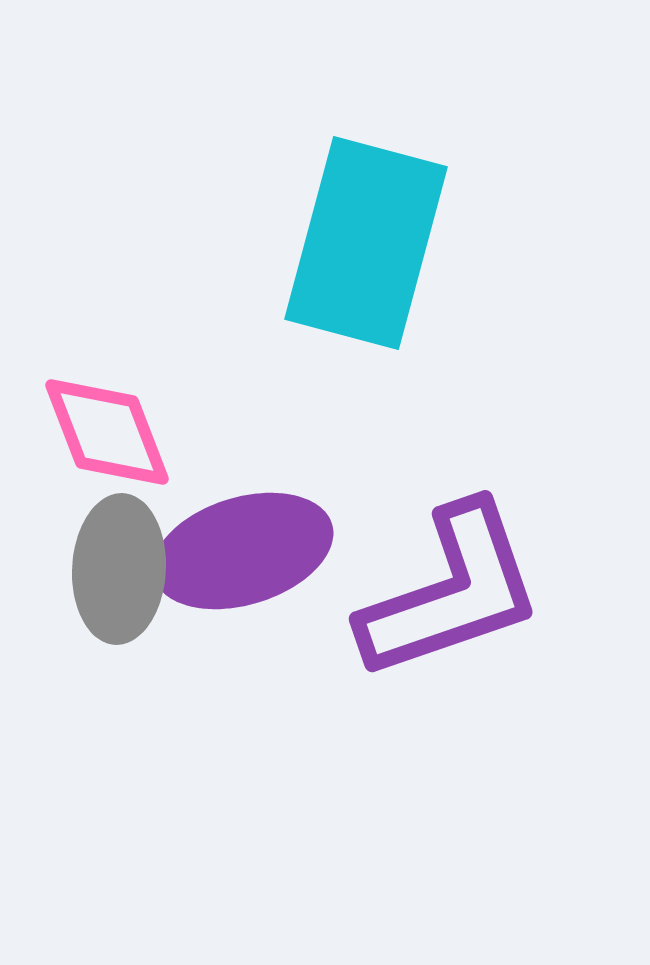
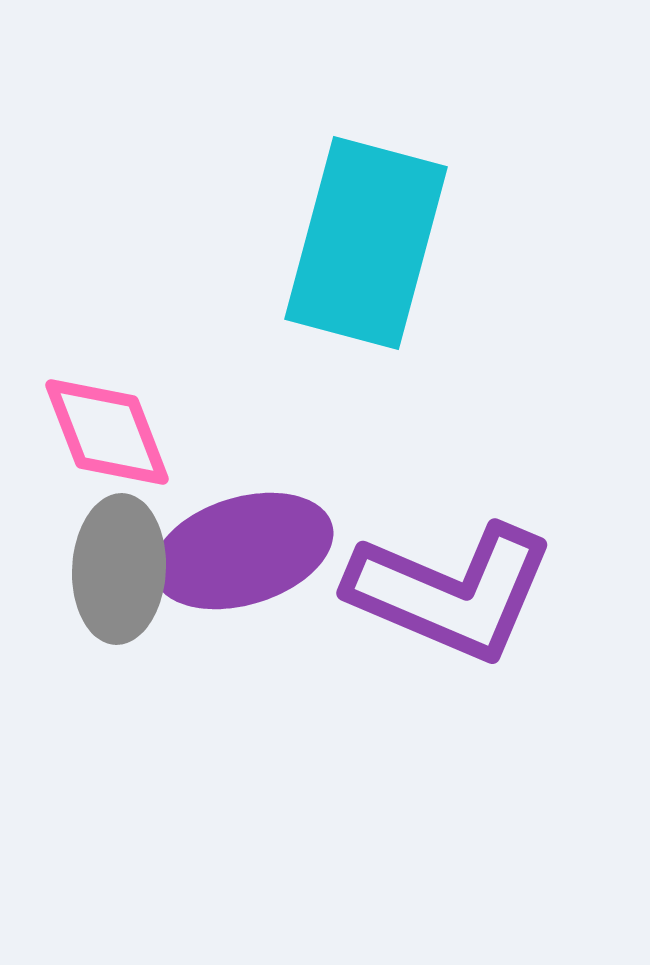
purple L-shape: rotated 42 degrees clockwise
